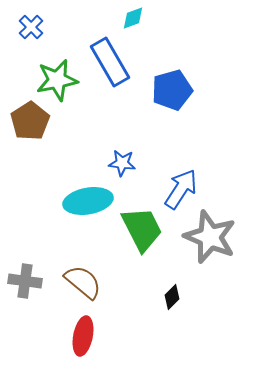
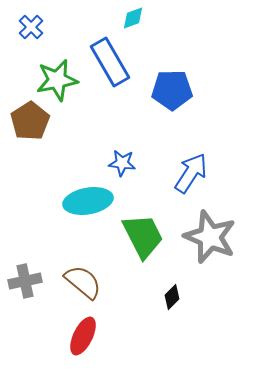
blue pentagon: rotated 15 degrees clockwise
blue arrow: moved 10 px right, 16 px up
green trapezoid: moved 1 px right, 7 px down
gray cross: rotated 20 degrees counterclockwise
red ellipse: rotated 15 degrees clockwise
